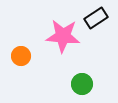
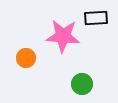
black rectangle: rotated 30 degrees clockwise
orange circle: moved 5 px right, 2 px down
